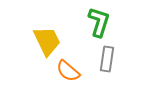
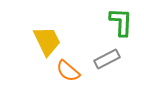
green L-shape: moved 22 px right; rotated 16 degrees counterclockwise
gray rectangle: rotated 55 degrees clockwise
